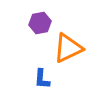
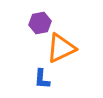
orange triangle: moved 7 px left
